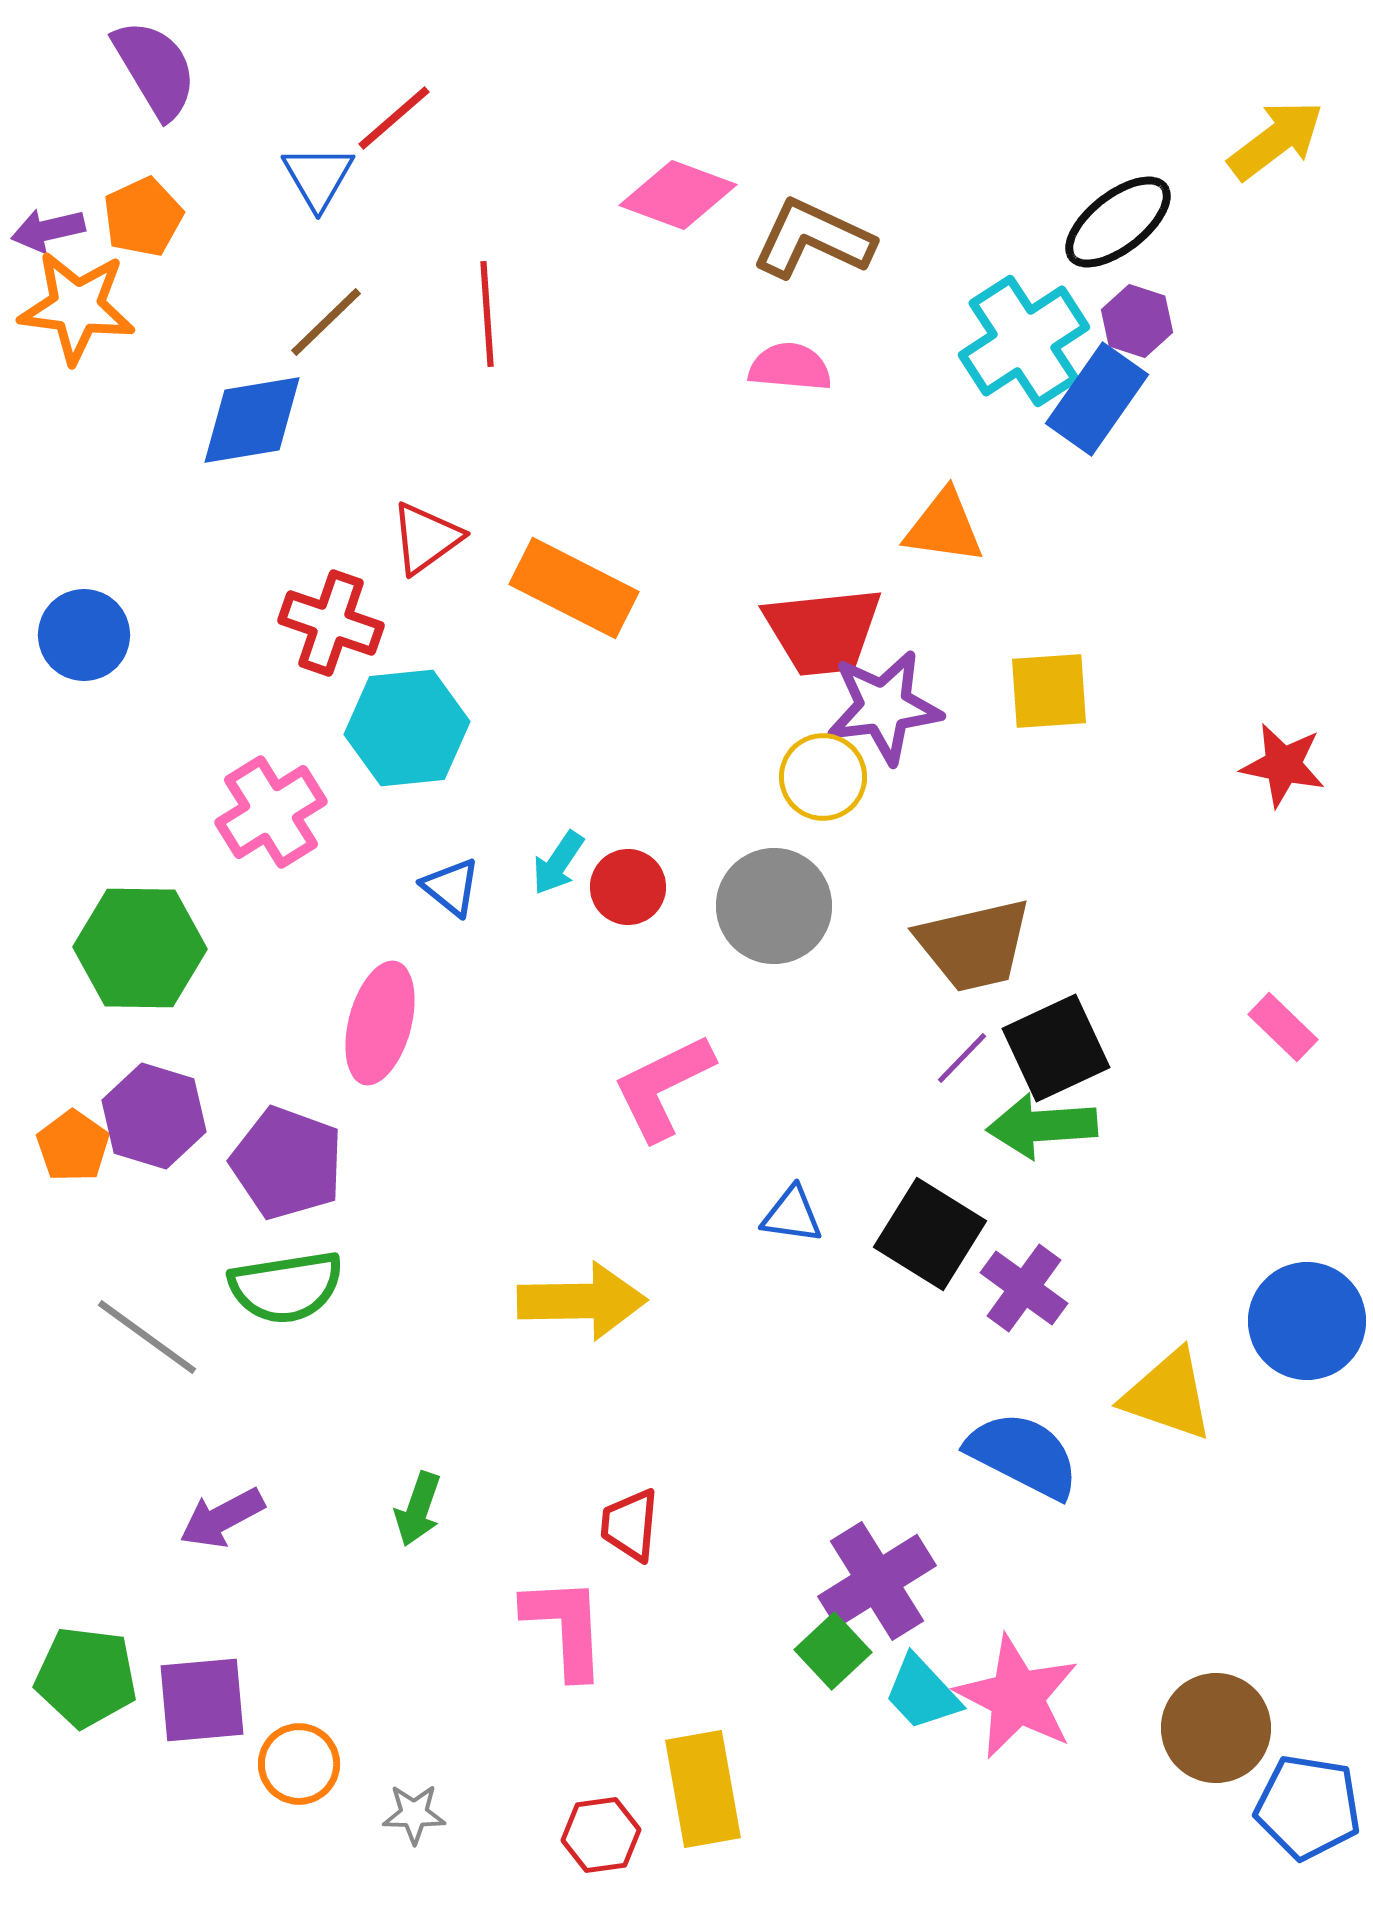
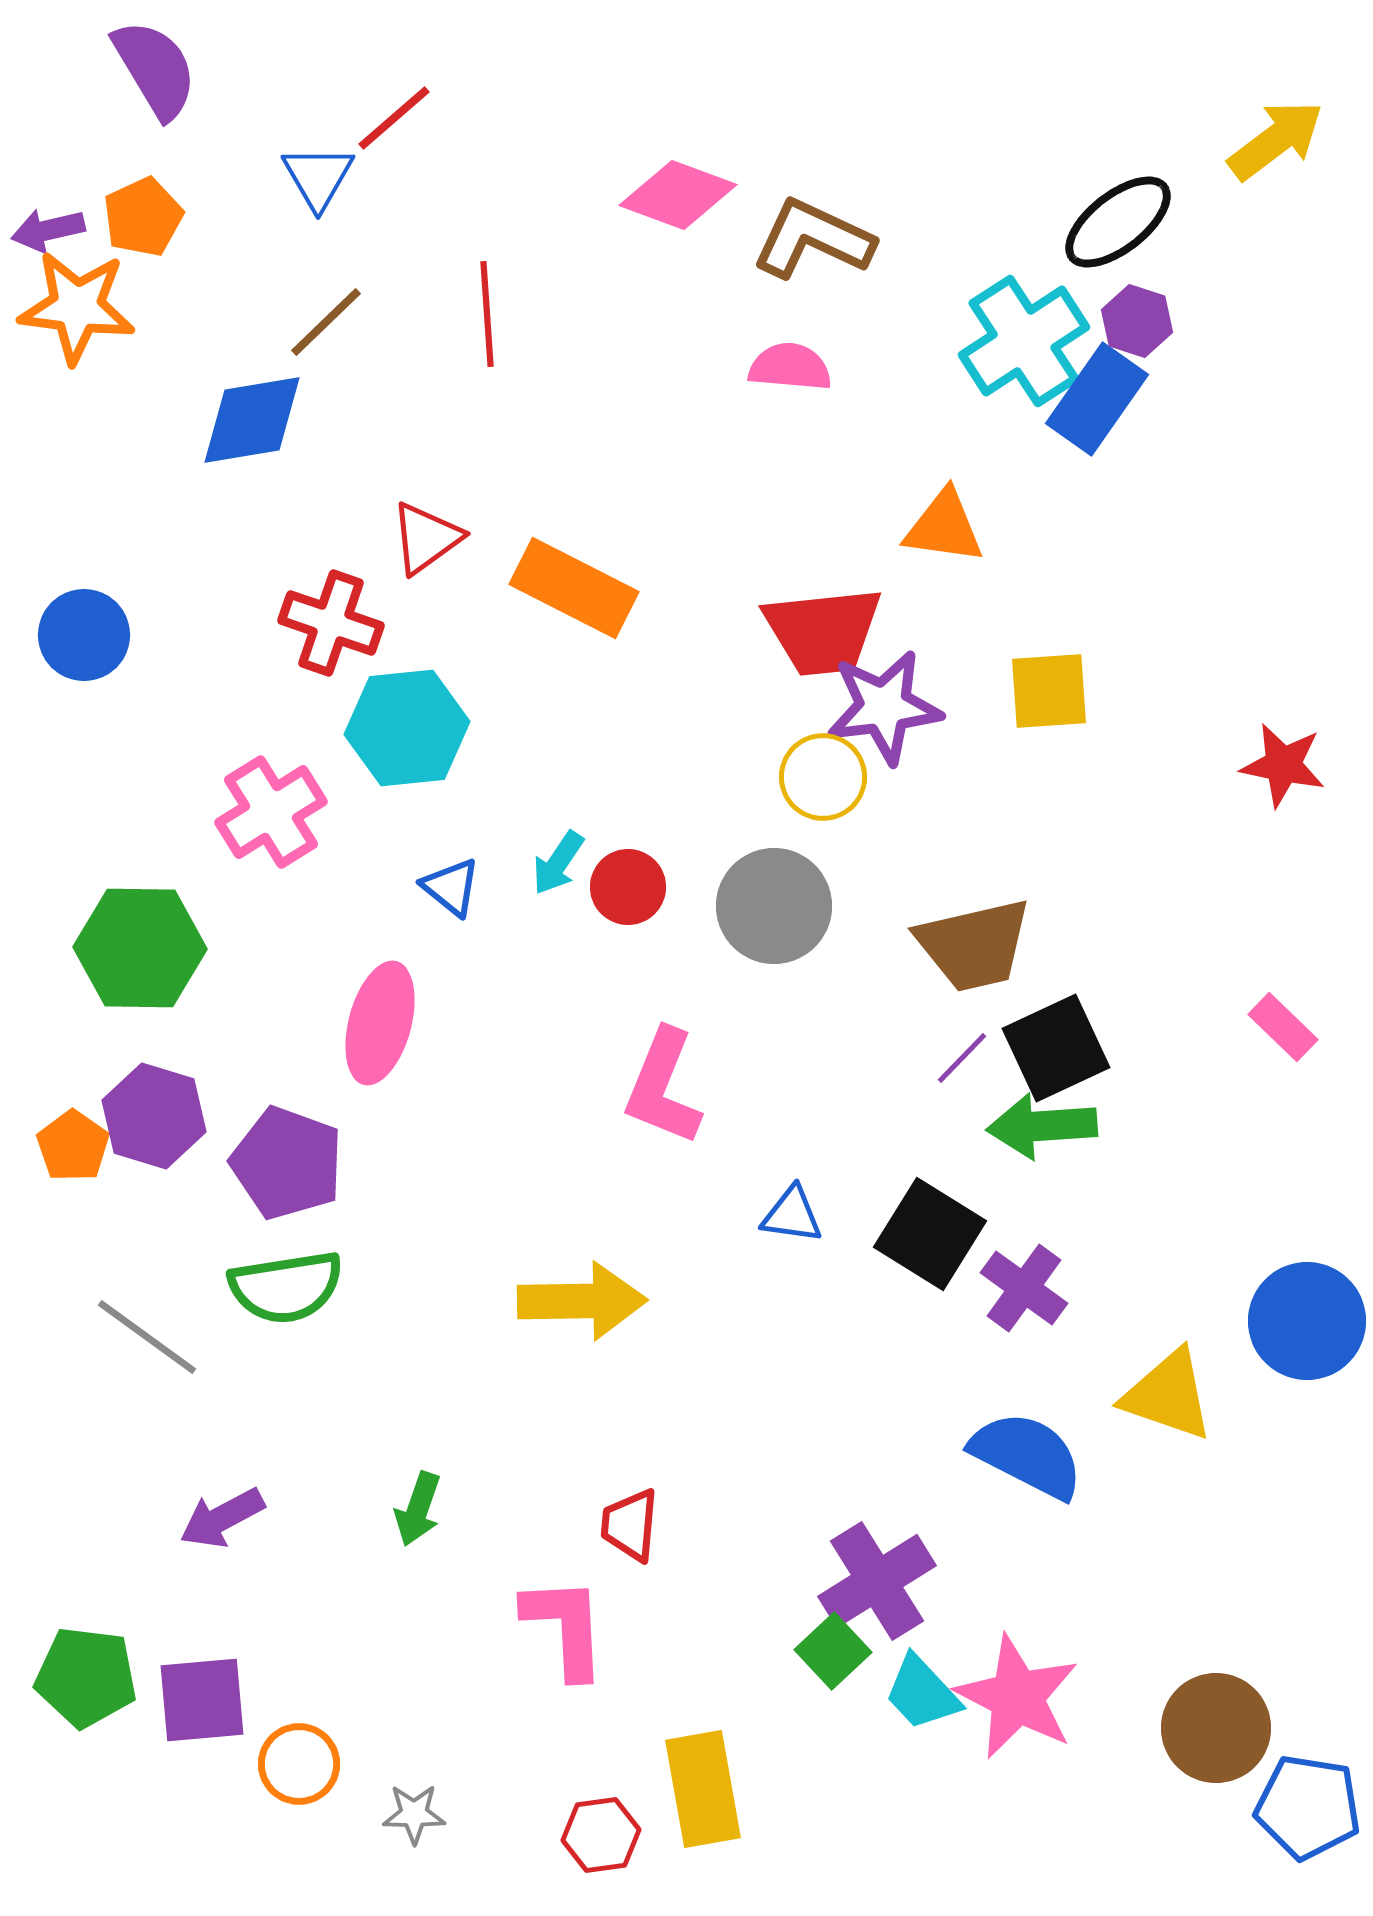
pink L-shape at (663, 1087): rotated 42 degrees counterclockwise
blue semicircle at (1023, 1455): moved 4 px right
